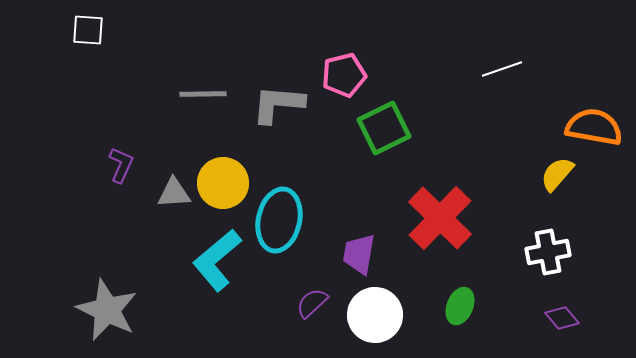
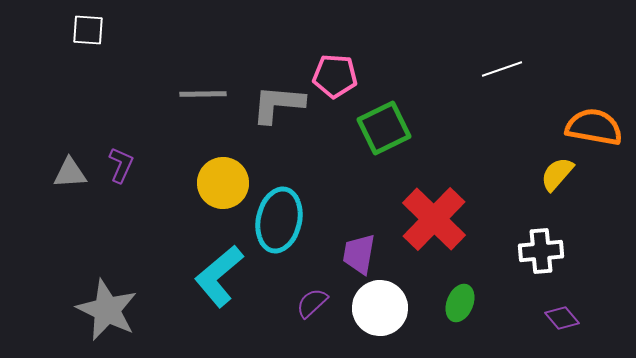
pink pentagon: moved 9 px left, 1 px down; rotated 18 degrees clockwise
gray triangle: moved 104 px left, 20 px up
red cross: moved 6 px left, 1 px down
white cross: moved 7 px left, 1 px up; rotated 6 degrees clockwise
cyan L-shape: moved 2 px right, 16 px down
green ellipse: moved 3 px up
white circle: moved 5 px right, 7 px up
